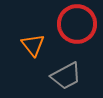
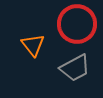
gray trapezoid: moved 9 px right, 8 px up
